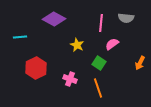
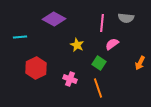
pink line: moved 1 px right
